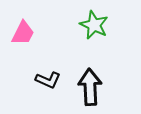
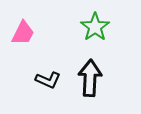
green star: moved 1 px right, 2 px down; rotated 12 degrees clockwise
black arrow: moved 9 px up; rotated 6 degrees clockwise
